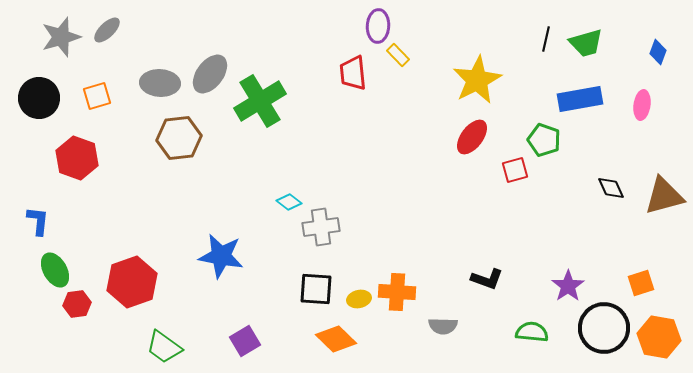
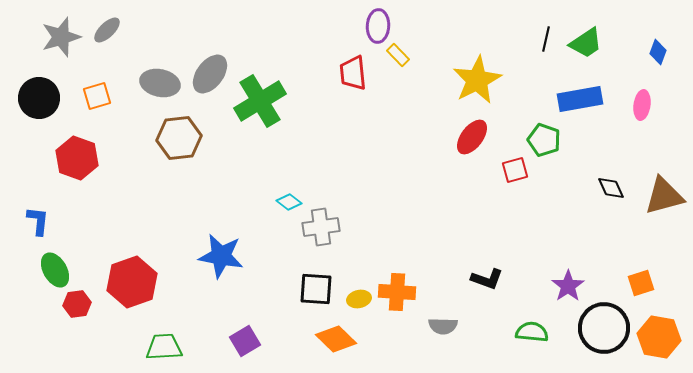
green trapezoid at (586, 43): rotated 18 degrees counterclockwise
gray ellipse at (160, 83): rotated 9 degrees clockwise
green trapezoid at (164, 347): rotated 141 degrees clockwise
